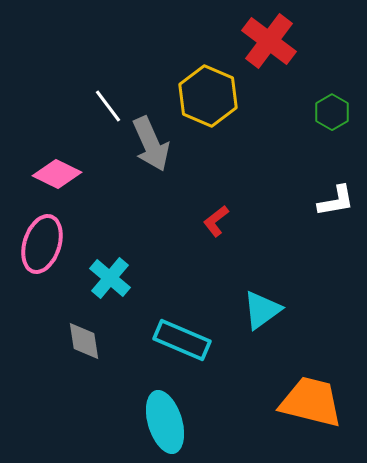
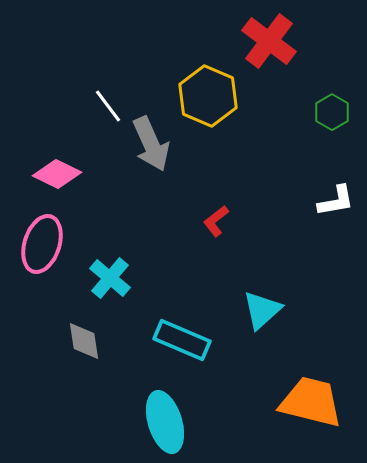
cyan triangle: rotated 6 degrees counterclockwise
